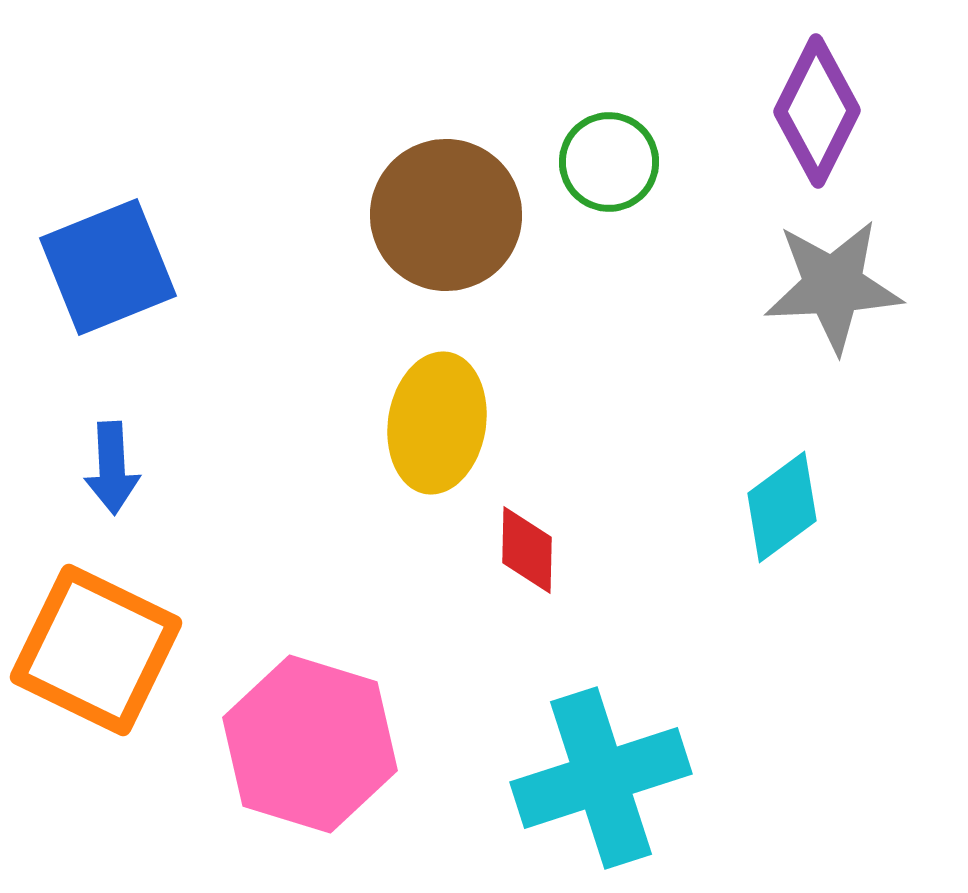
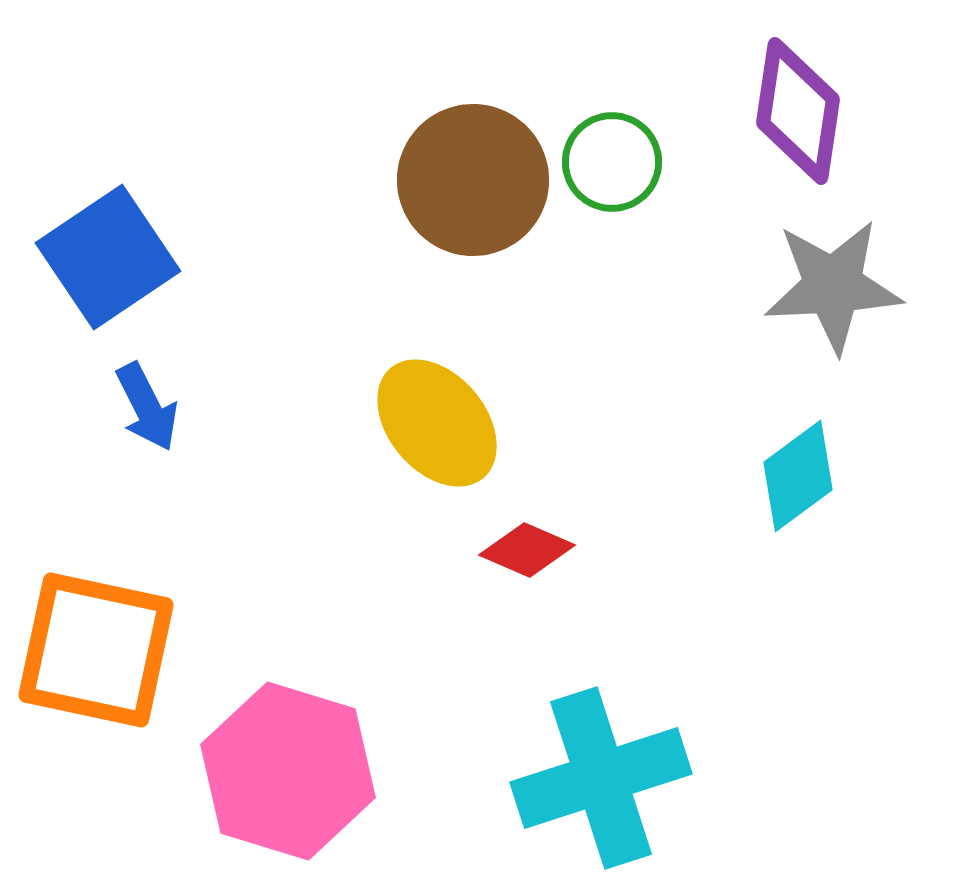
purple diamond: moved 19 px left; rotated 18 degrees counterclockwise
green circle: moved 3 px right
brown circle: moved 27 px right, 35 px up
blue square: moved 10 px up; rotated 12 degrees counterclockwise
yellow ellipse: rotated 49 degrees counterclockwise
blue arrow: moved 35 px right, 61 px up; rotated 24 degrees counterclockwise
cyan diamond: moved 16 px right, 31 px up
red diamond: rotated 68 degrees counterclockwise
orange square: rotated 14 degrees counterclockwise
pink hexagon: moved 22 px left, 27 px down
